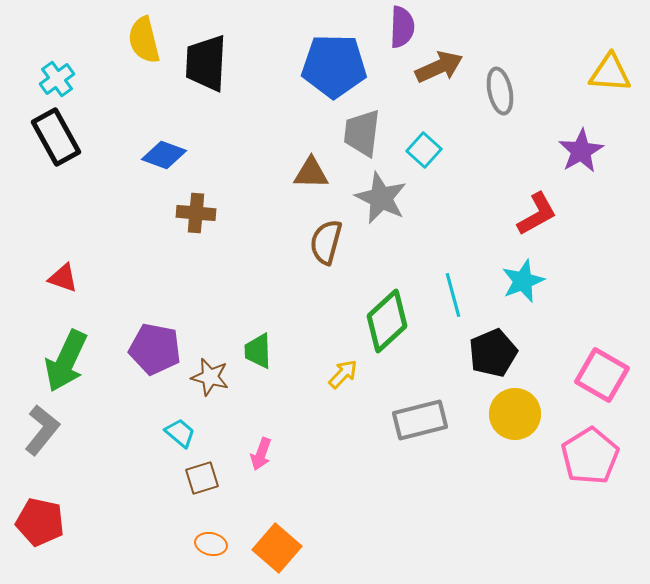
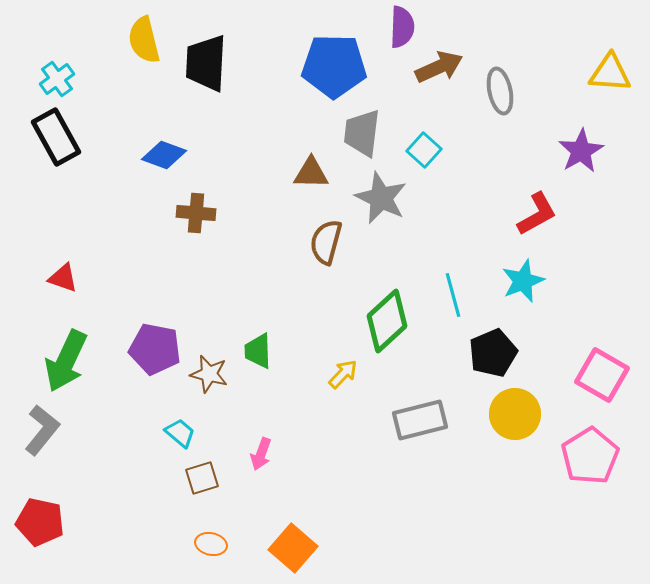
brown star: moved 1 px left, 3 px up
orange square: moved 16 px right
